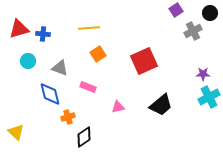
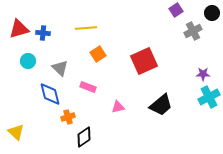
black circle: moved 2 px right
yellow line: moved 3 px left
blue cross: moved 1 px up
gray triangle: rotated 24 degrees clockwise
